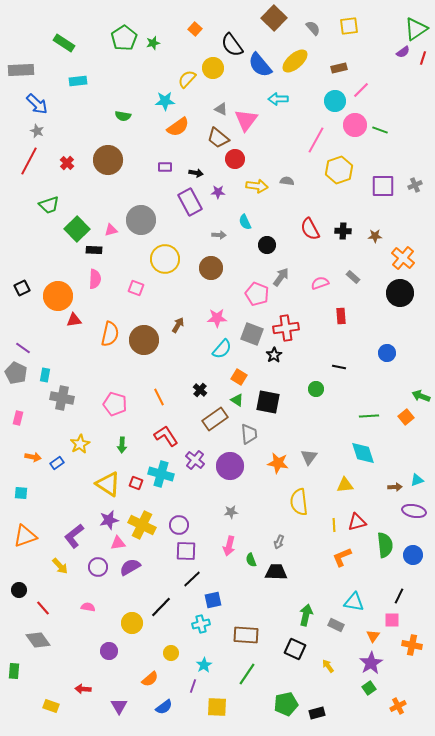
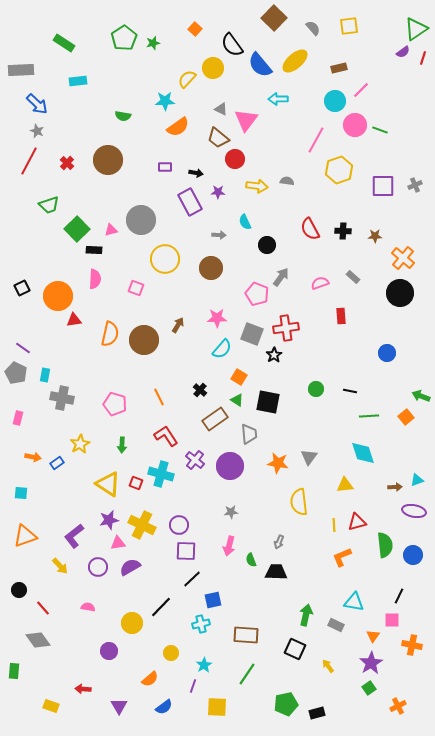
black line at (339, 367): moved 11 px right, 24 px down
